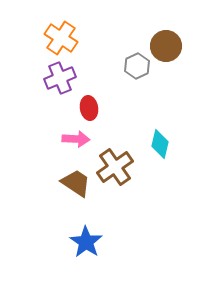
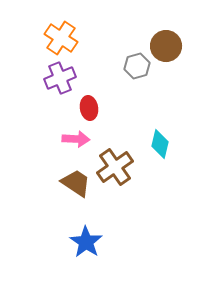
gray hexagon: rotated 10 degrees clockwise
